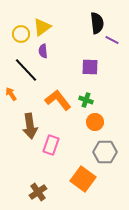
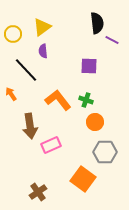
yellow circle: moved 8 px left
purple square: moved 1 px left, 1 px up
pink rectangle: rotated 48 degrees clockwise
